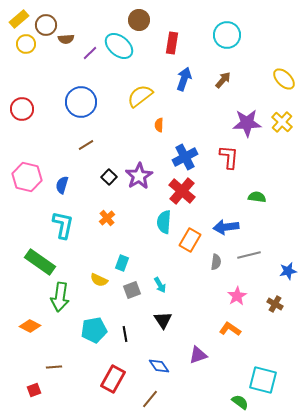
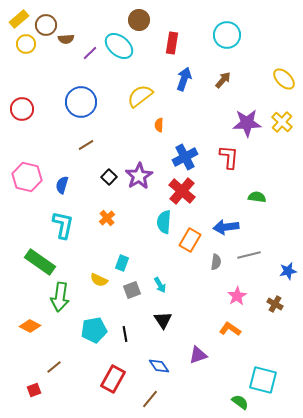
brown line at (54, 367): rotated 35 degrees counterclockwise
